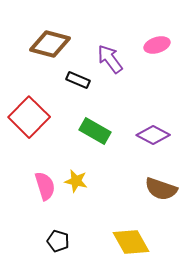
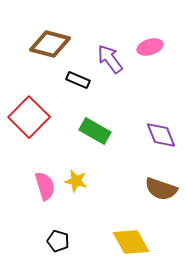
pink ellipse: moved 7 px left, 2 px down
purple diamond: moved 8 px right; rotated 40 degrees clockwise
